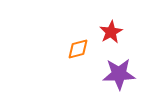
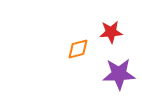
red star: rotated 25 degrees clockwise
